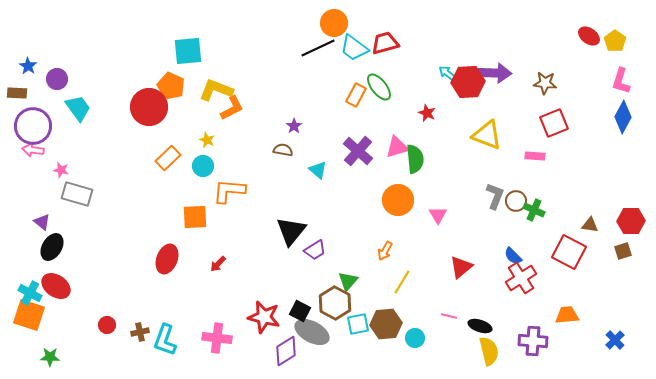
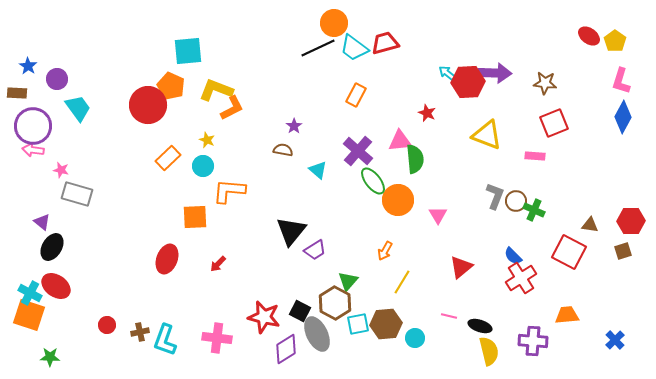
green ellipse at (379, 87): moved 6 px left, 94 px down
red circle at (149, 107): moved 1 px left, 2 px up
pink triangle at (397, 147): moved 3 px right, 6 px up; rotated 10 degrees clockwise
gray ellipse at (312, 332): moved 5 px right, 2 px down; rotated 36 degrees clockwise
purple diamond at (286, 351): moved 2 px up
